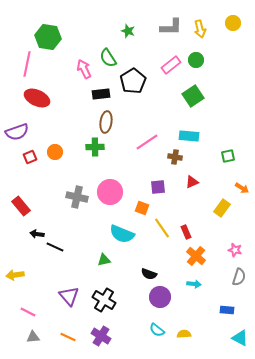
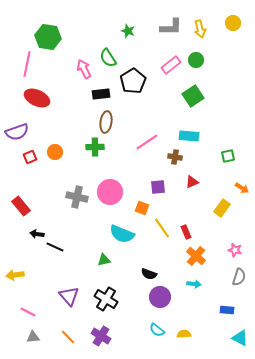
black cross at (104, 300): moved 2 px right, 1 px up
orange line at (68, 337): rotated 21 degrees clockwise
